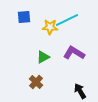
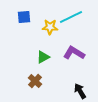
cyan line: moved 4 px right, 3 px up
brown cross: moved 1 px left, 1 px up
